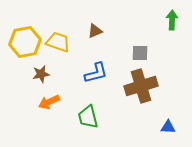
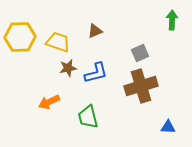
yellow hexagon: moved 5 px left, 5 px up; rotated 8 degrees clockwise
gray square: rotated 24 degrees counterclockwise
brown star: moved 27 px right, 6 px up
